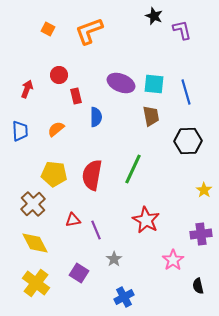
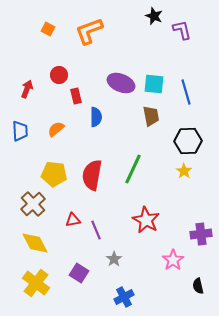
yellow star: moved 20 px left, 19 px up
